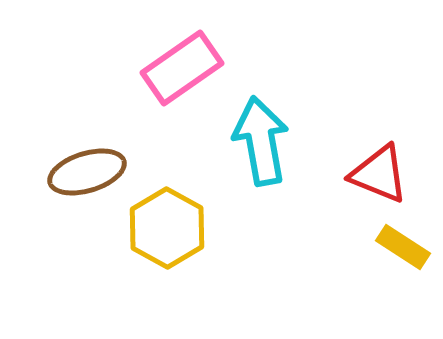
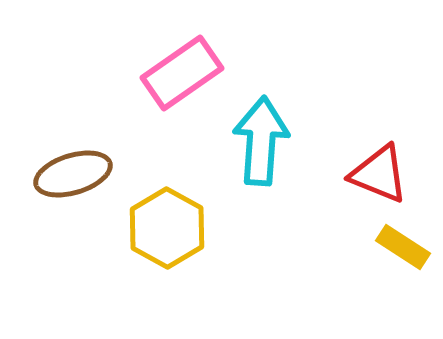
pink rectangle: moved 5 px down
cyan arrow: rotated 14 degrees clockwise
brown ellipse: moved 14 px left, 2 px down
